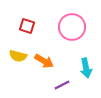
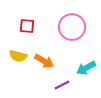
red square: rotated 14 degrees counterclockwise
cyan arrow: rotated 72 degrees clockwise
